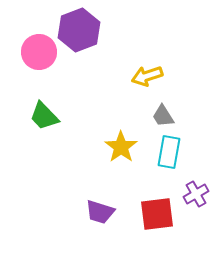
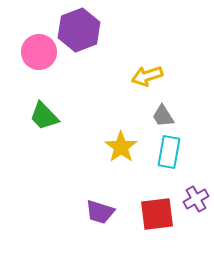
purple cross: moved 5 px down
